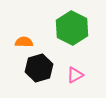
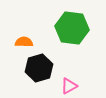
green hexagon: rotated 20 degrees counterclockwise
pink triangle: moved 6 px left, 11 px down
